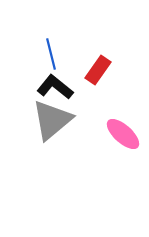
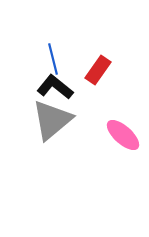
blue line: moved 2 px right, 5 px down
pink ellipse: moved 1 px down
